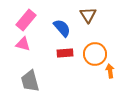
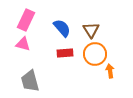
brown triangle: moved 3 px right, 15 px down
pink rectangle: rotated 15 degrees counterclockwise
